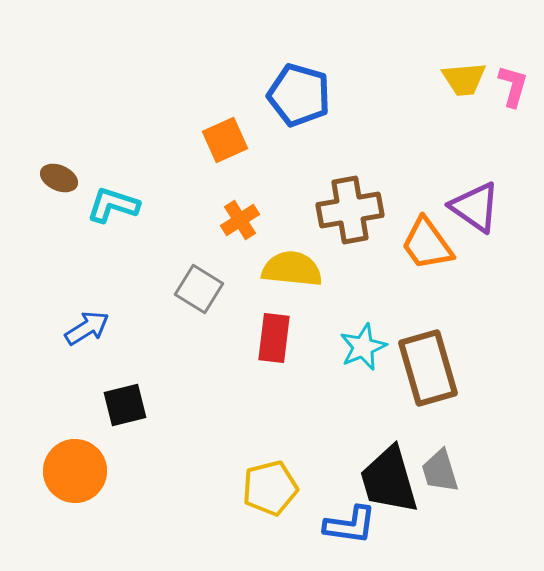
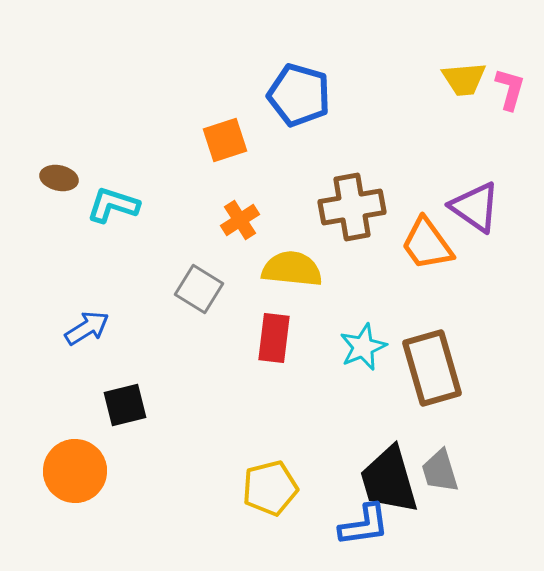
pink L-shape: moved 3 px left, 3 px down
orange square: rotated 6 degrees clockwise
brown ellipse: rotated 12 degrees counterclockwise
brown cross: moved 2 px right, 3 px up
brown rectangle: moved 4 px right
blue L-shape: moved 14 px right; rotated 16 degrees counterclockwise
